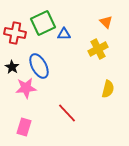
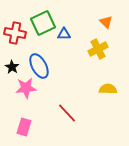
yellow semicircle: rotated 102 degrees counterclockwise
